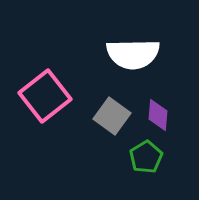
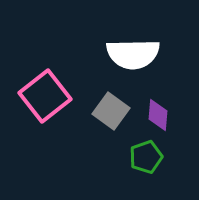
gray square: moved 1 px left, 5 px up
green pentagon: rotated 12 degrees clockwise
